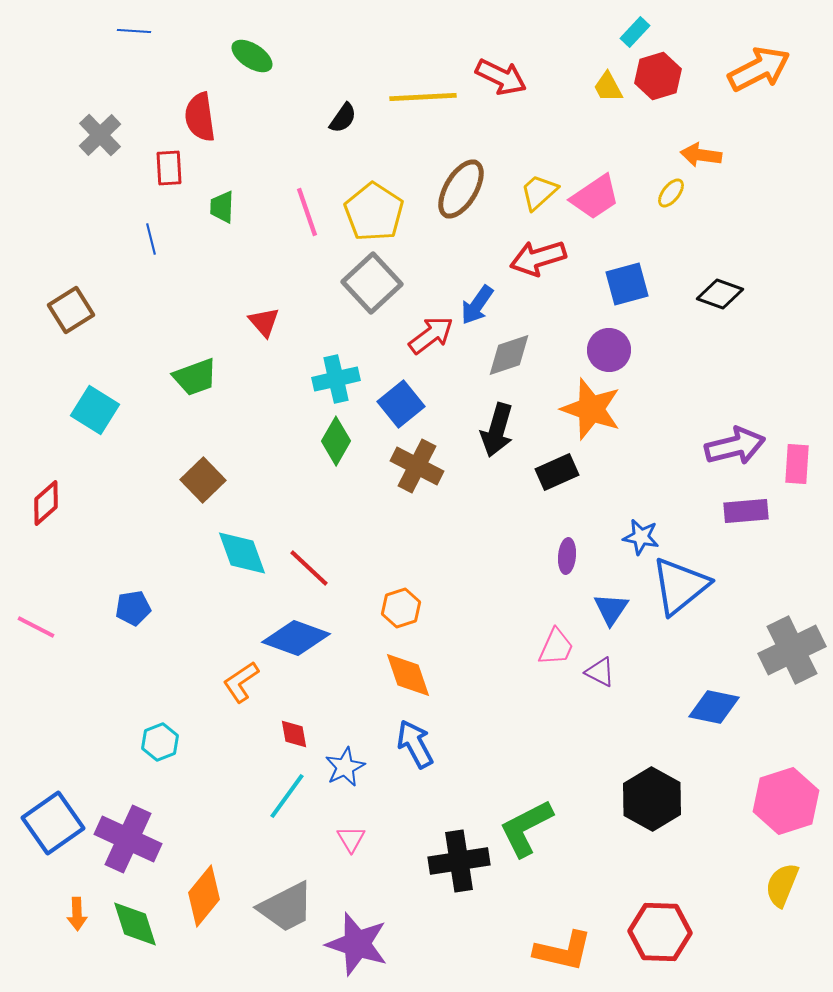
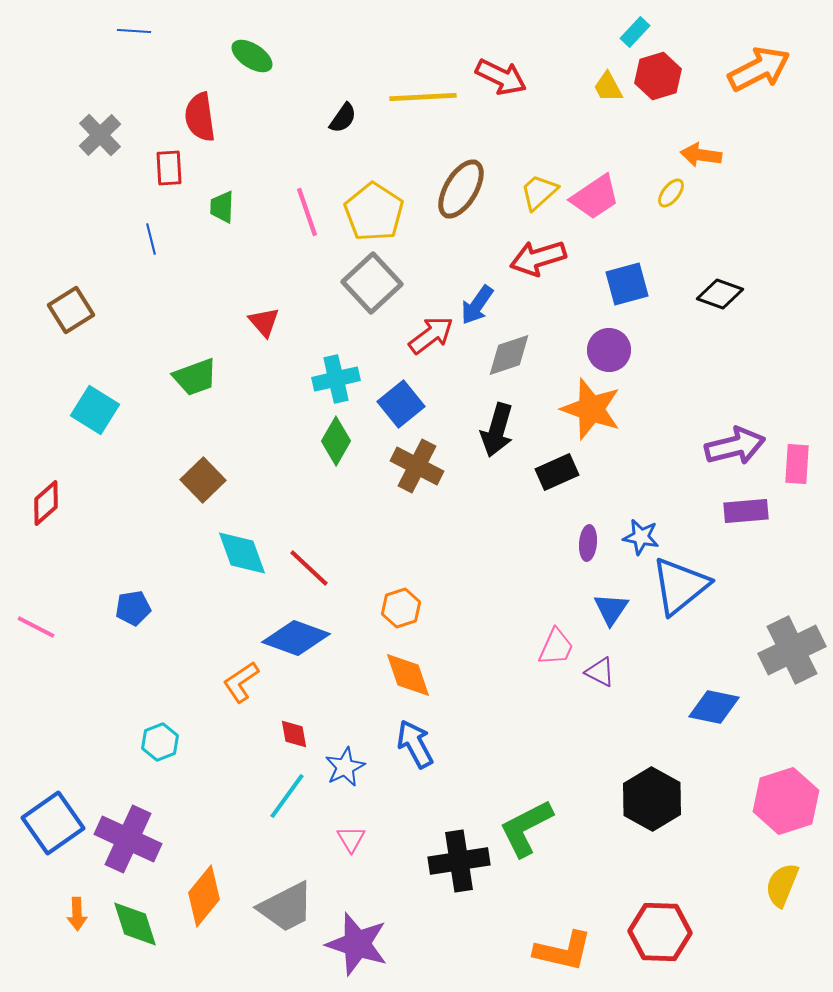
purple ellipse at (567, 556): moved 21 px right, 13 px up
